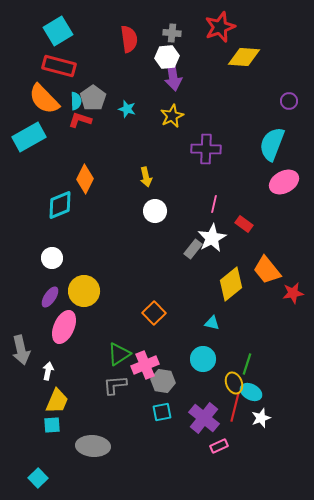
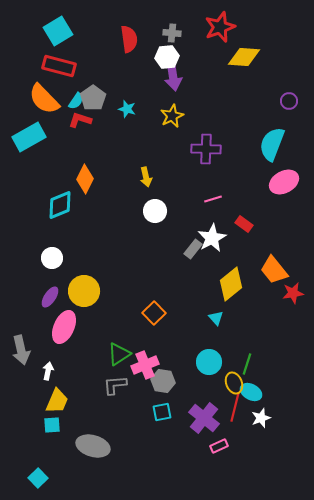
cyan semicircle at (76, 101): rotated 36 degrees clockwise
pink line at (214, 204): moved 1 px left, 5 px up; rotated 60 degrees clockwise
orange trapezoid at (267, 270): moved 7 px right
cyan triangle at (212, 323): moved 4 px right, 5 px up; rotated 35 degrees clockwise
cyan circle at (203, 359): moved 6 px right, 3 px down
gray ellipse at (93, 446): rotated 12 degrees clockwise
